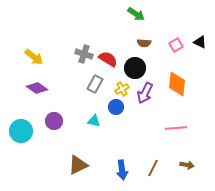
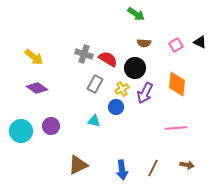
purple circle: moved 3 px left, 5 px down
